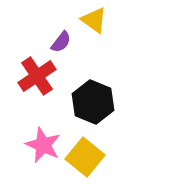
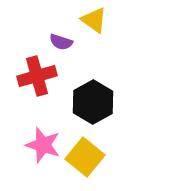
purple semicircle: rotated 70 degrees clockwise
red cross: rotated 18 degrees clockwise
black hexagon: rotated 9 degrees clockwise
pink star: rotated 6 degrees counterclockwise
